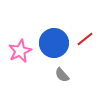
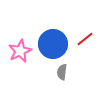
blue circle: moved 1 px left, 1 px down
gray semicircle: moved 3 px up; rotated 49 degrees clockwise
